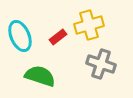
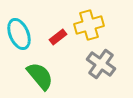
cyan ellipse: moved 1 px left, 2 px up
gray cross: rotated 16 degrees clockwise
green semicircle: rotated 32 degrees clockwise
